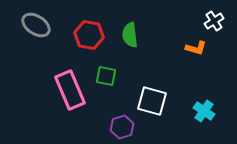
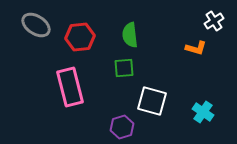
red hexagon: moved 9 px left, 2 px down; rotated 16 degrees counterclockwise
green square: moved 18 px right, 8 px up; rotated 15 degrees counterclockwise
pink rectangle: moved 3 px up; rotated 9 degrees clockwise
cyan cross: moved 1 px left, 1 px down
